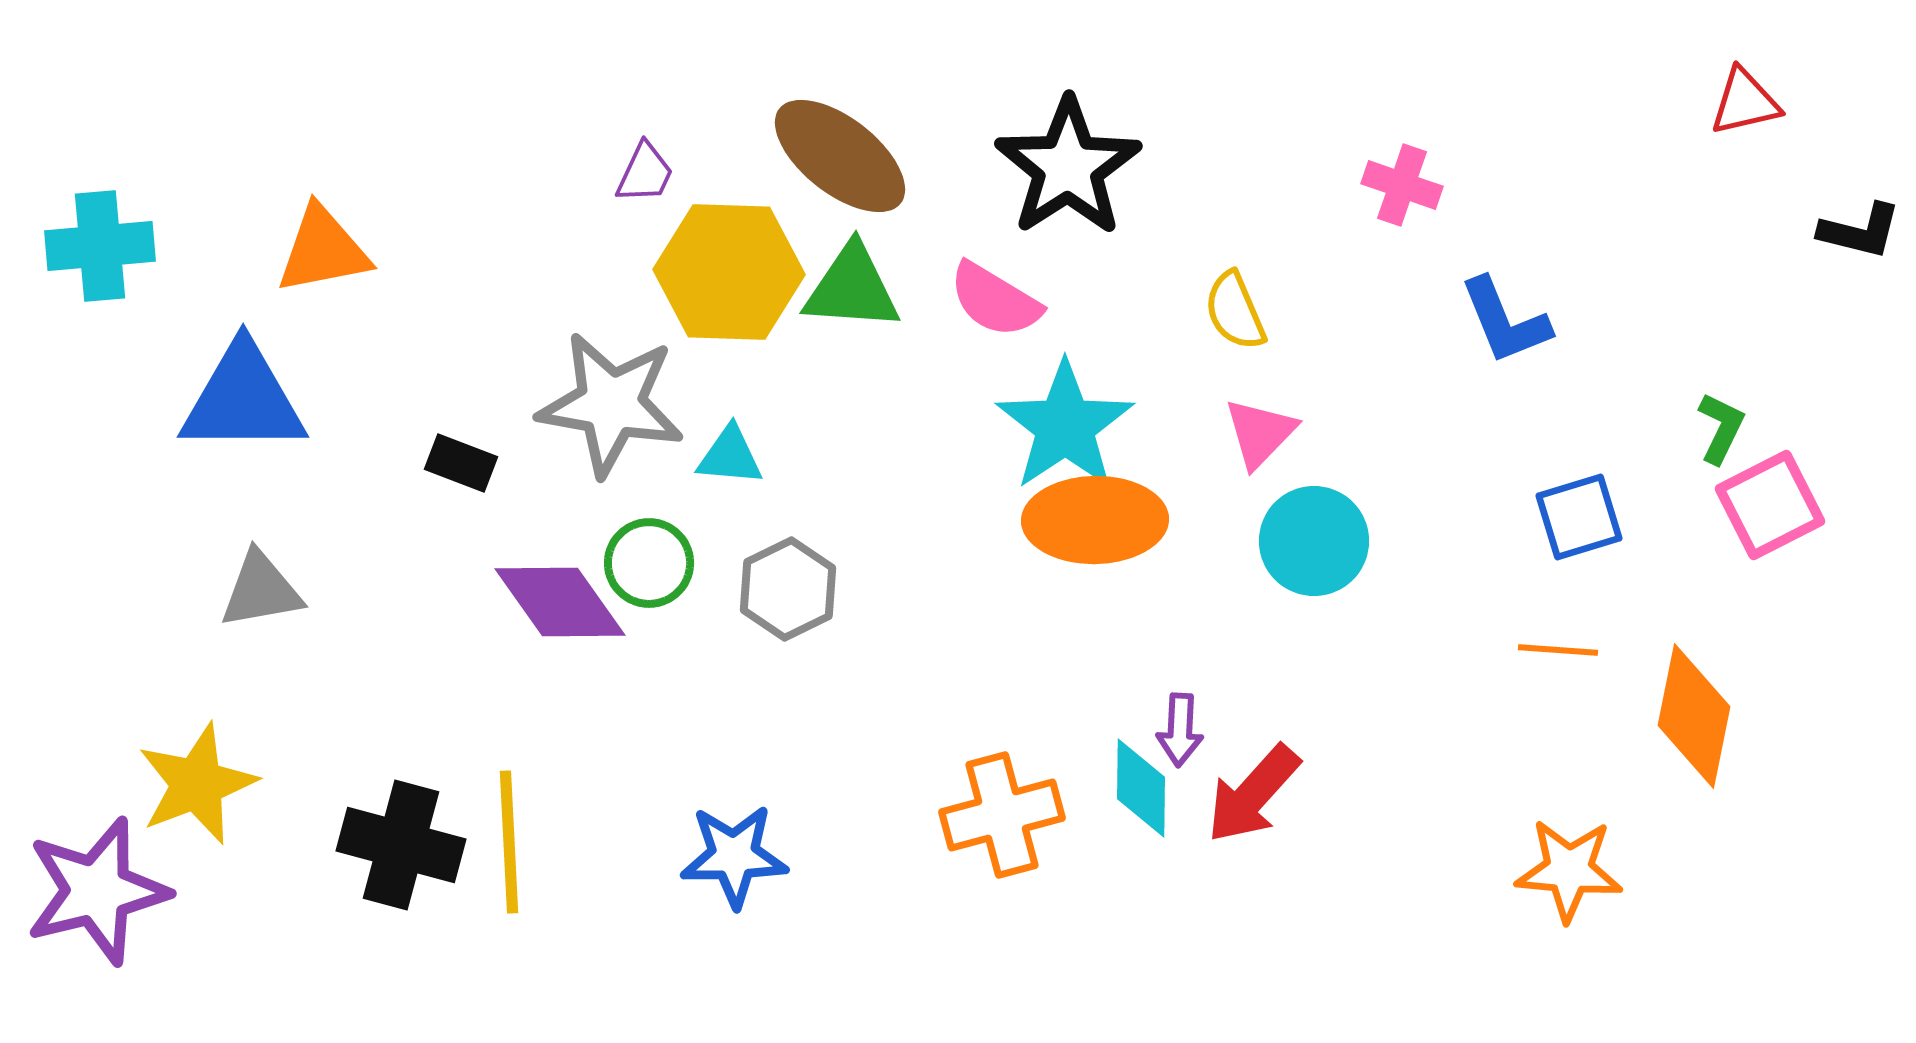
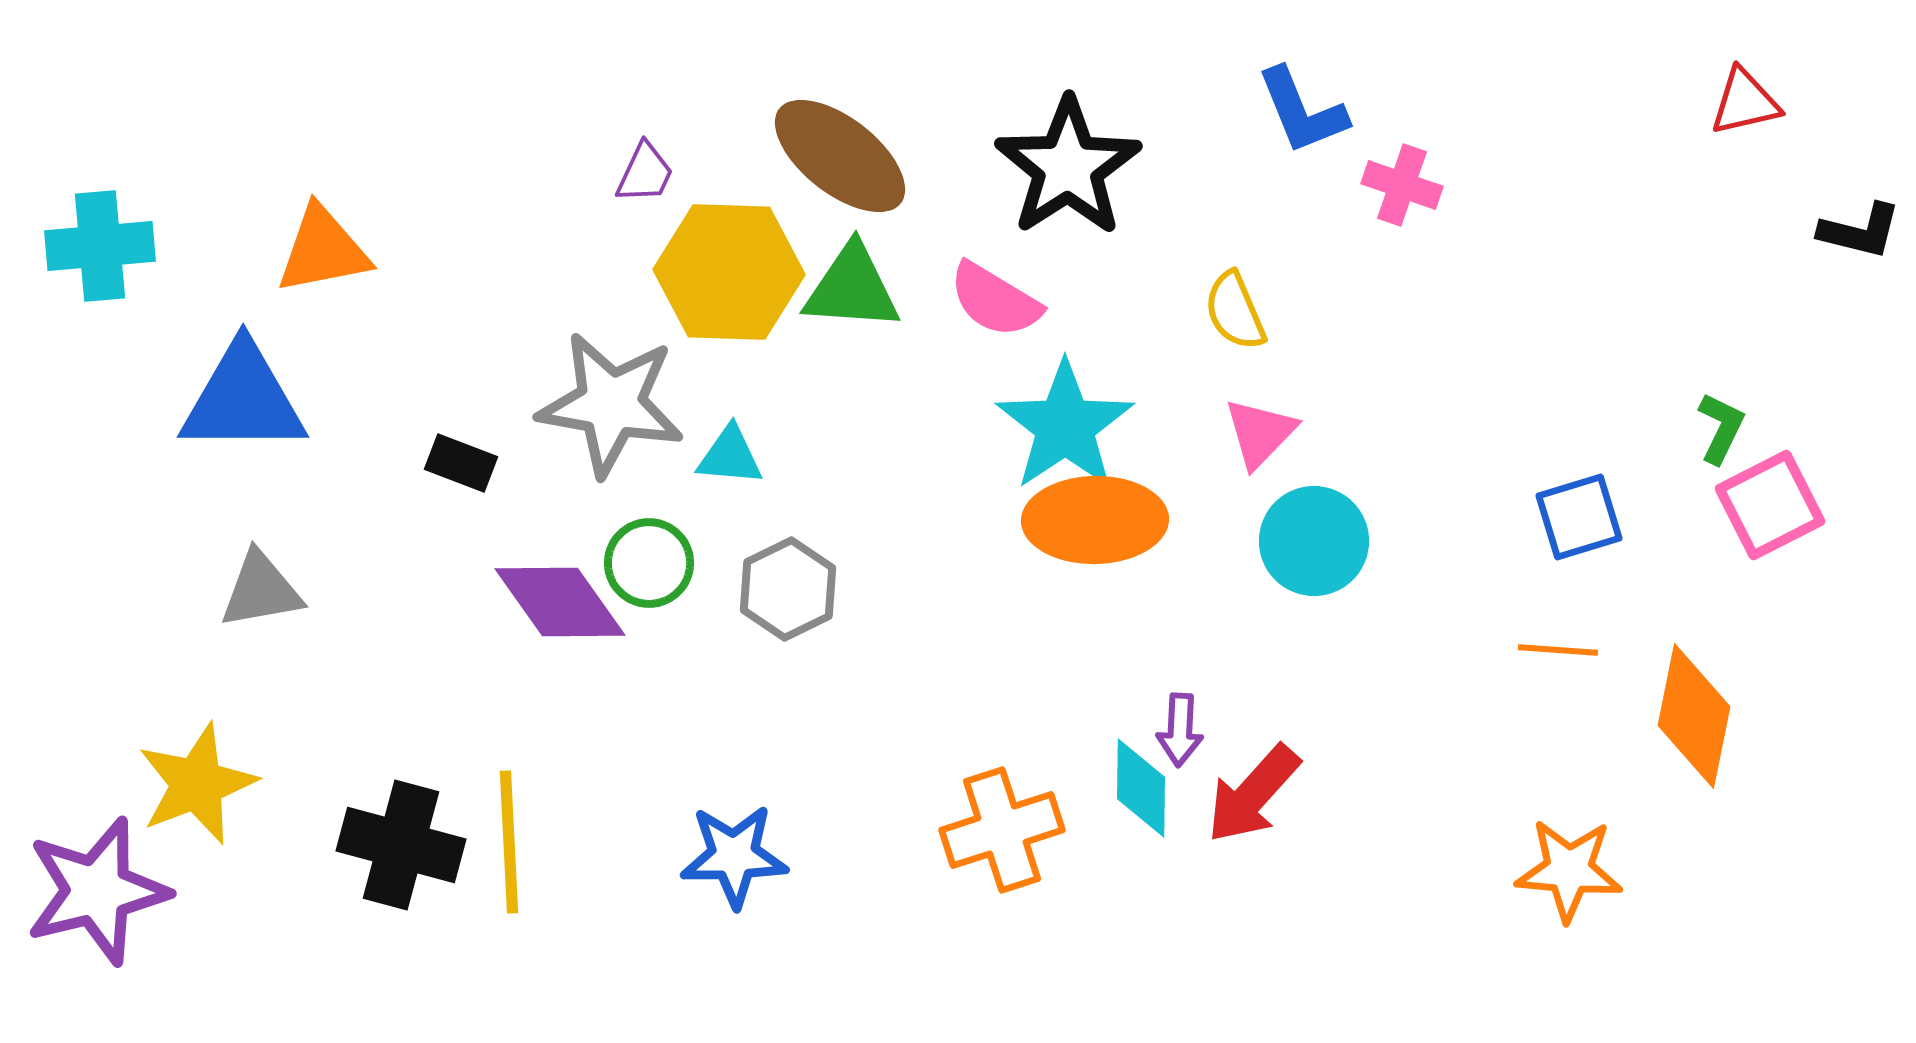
blue L-shape: moved 203 px left, 210 px up
orange cross: moved 15 px down; rotated 3 degrees counterclockwise
